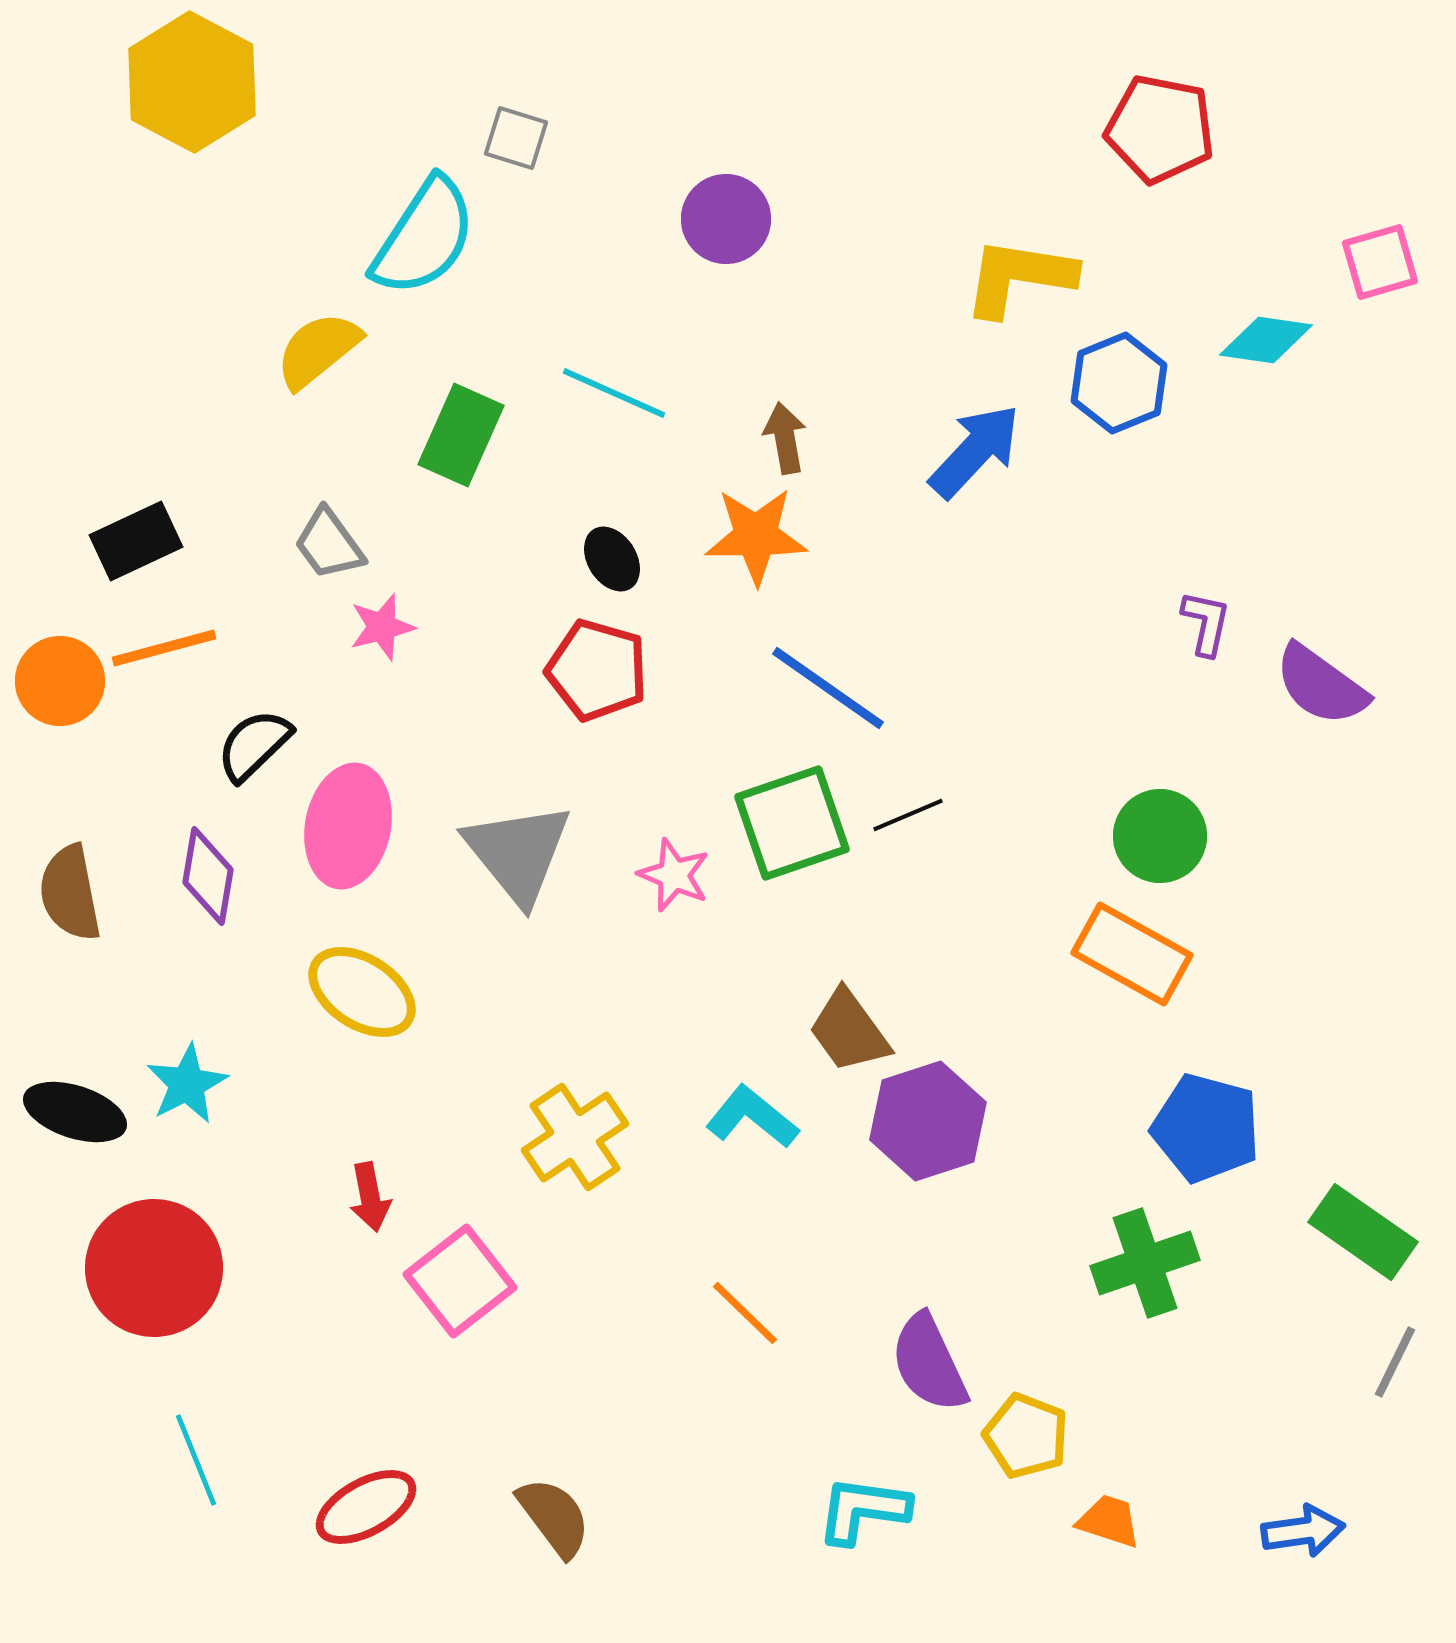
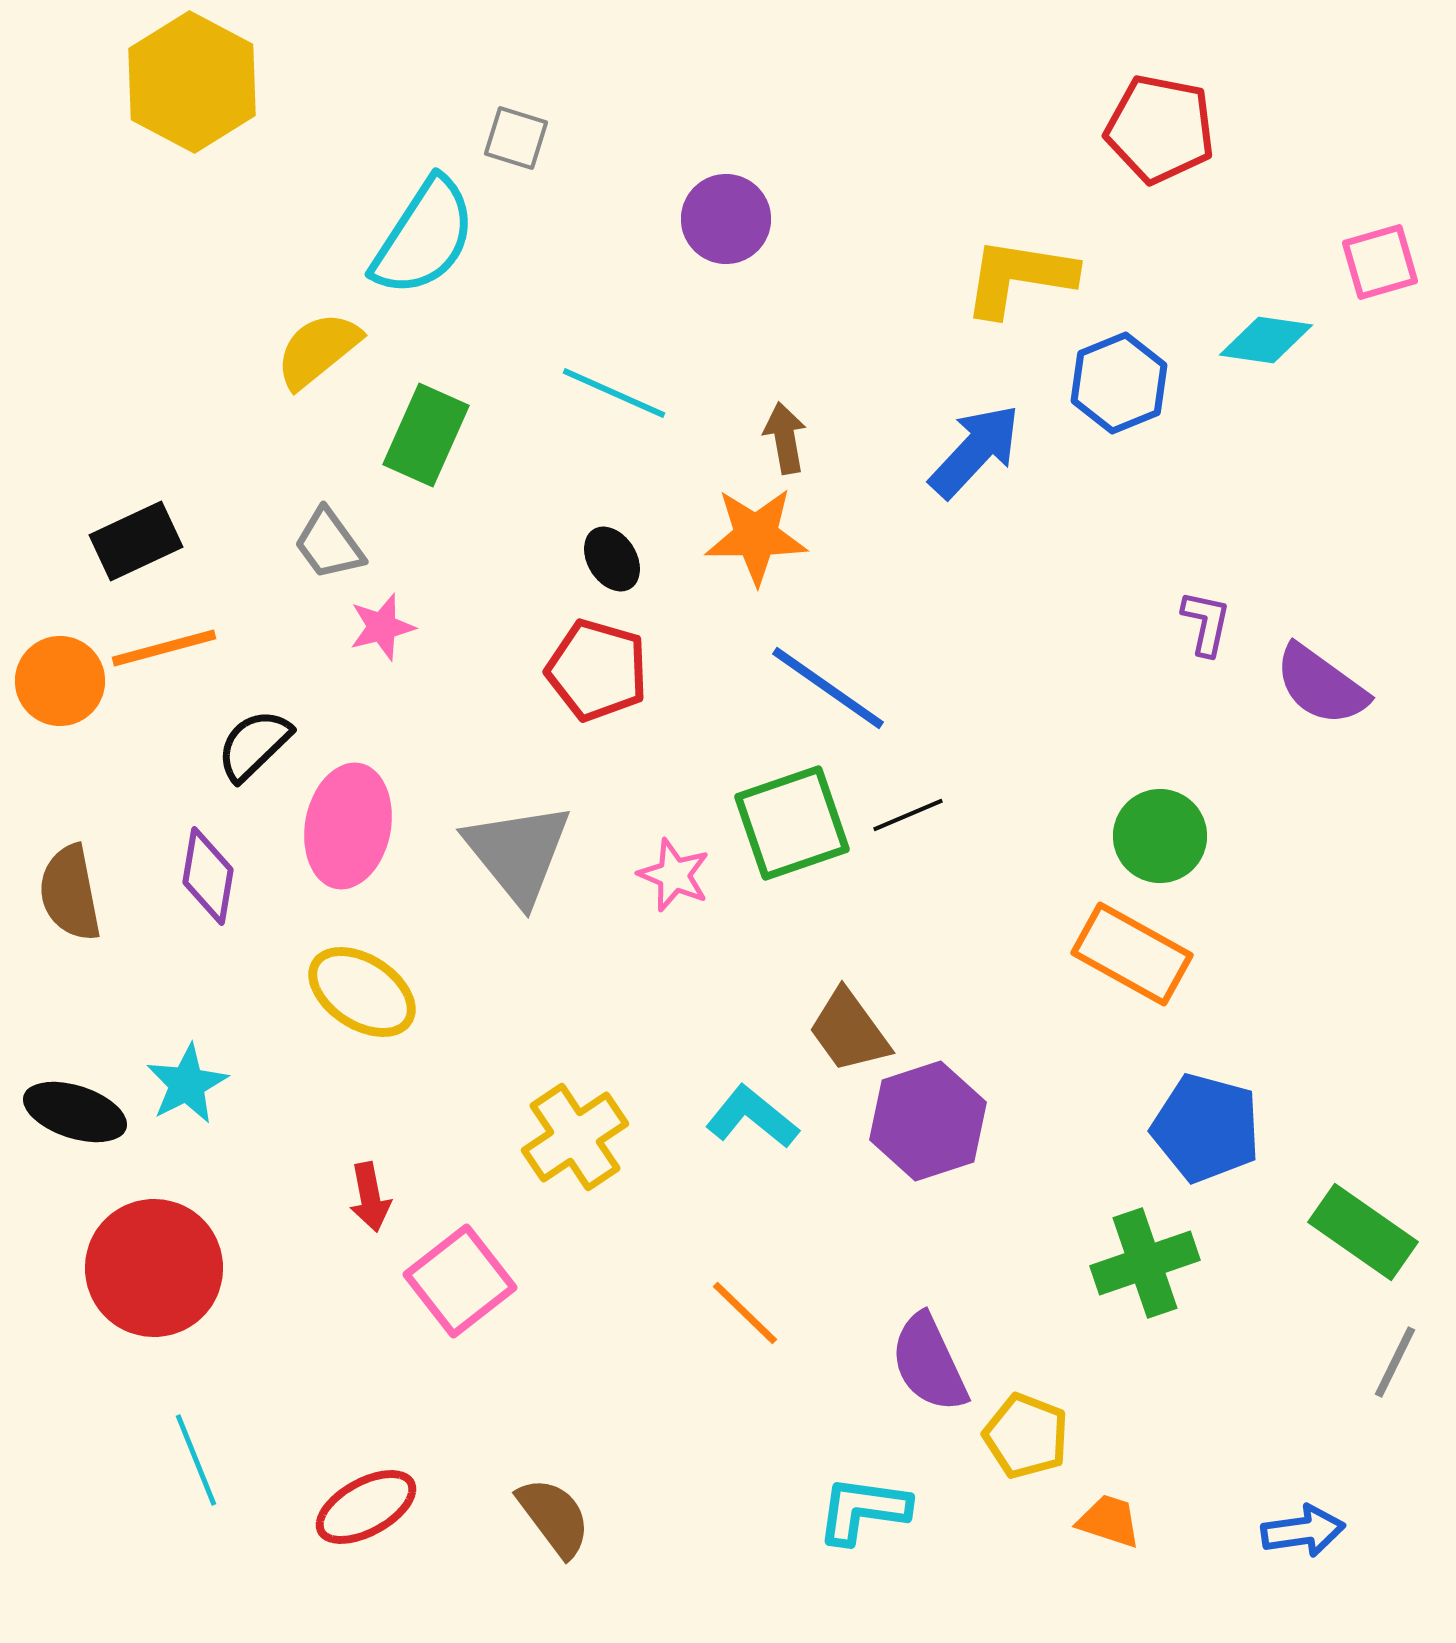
green rectangle at (461, 435): moved 35 px left
